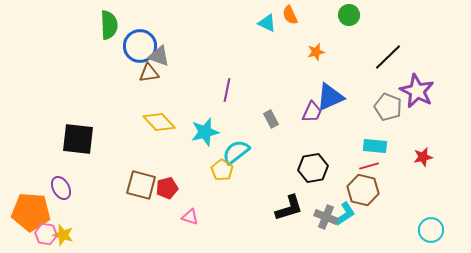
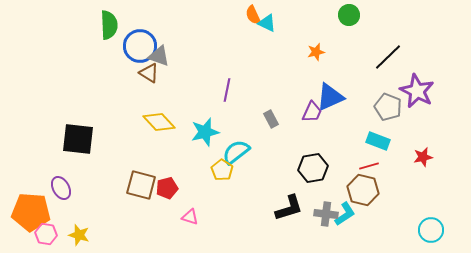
orange semicircle: moved 37 px left
brown triangle: rotated 40 degrees clockwise
cyan rectangle: moved 3 px right, 5 px up; rotated 15 degrees clockwise
gray cross: moved 3 px up; rotated 15 degrees counterclockwise
yellow star: moved 16 px right
